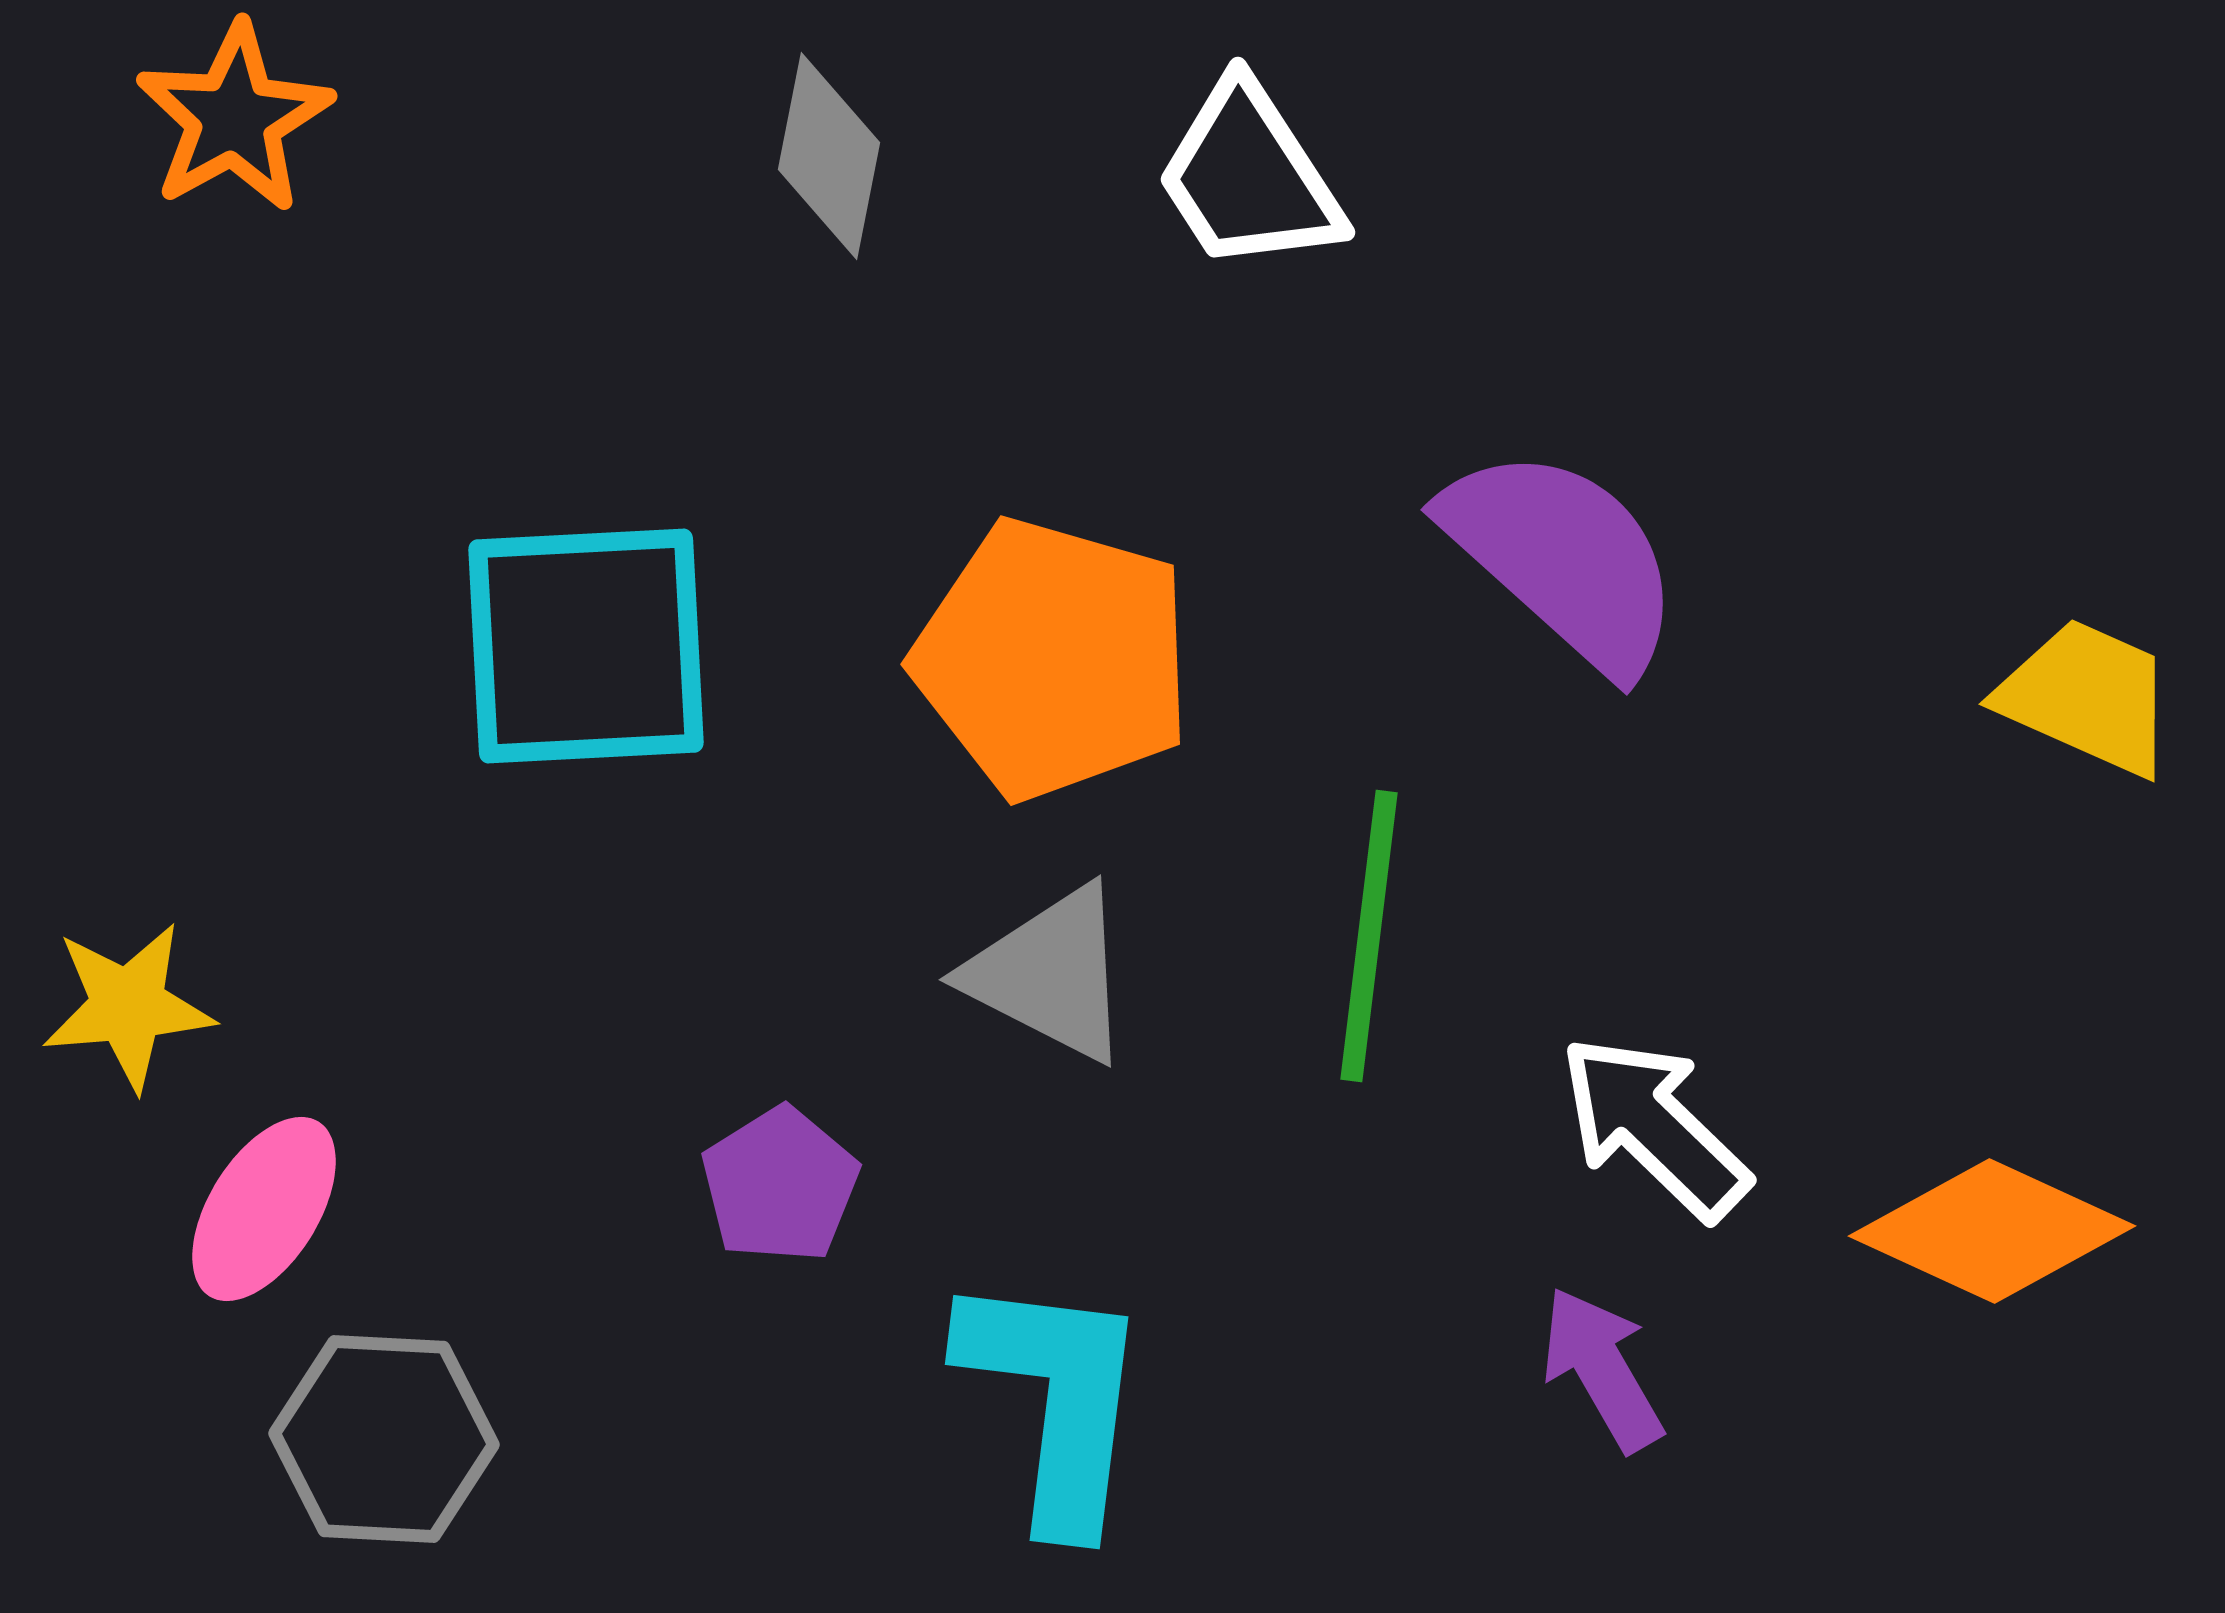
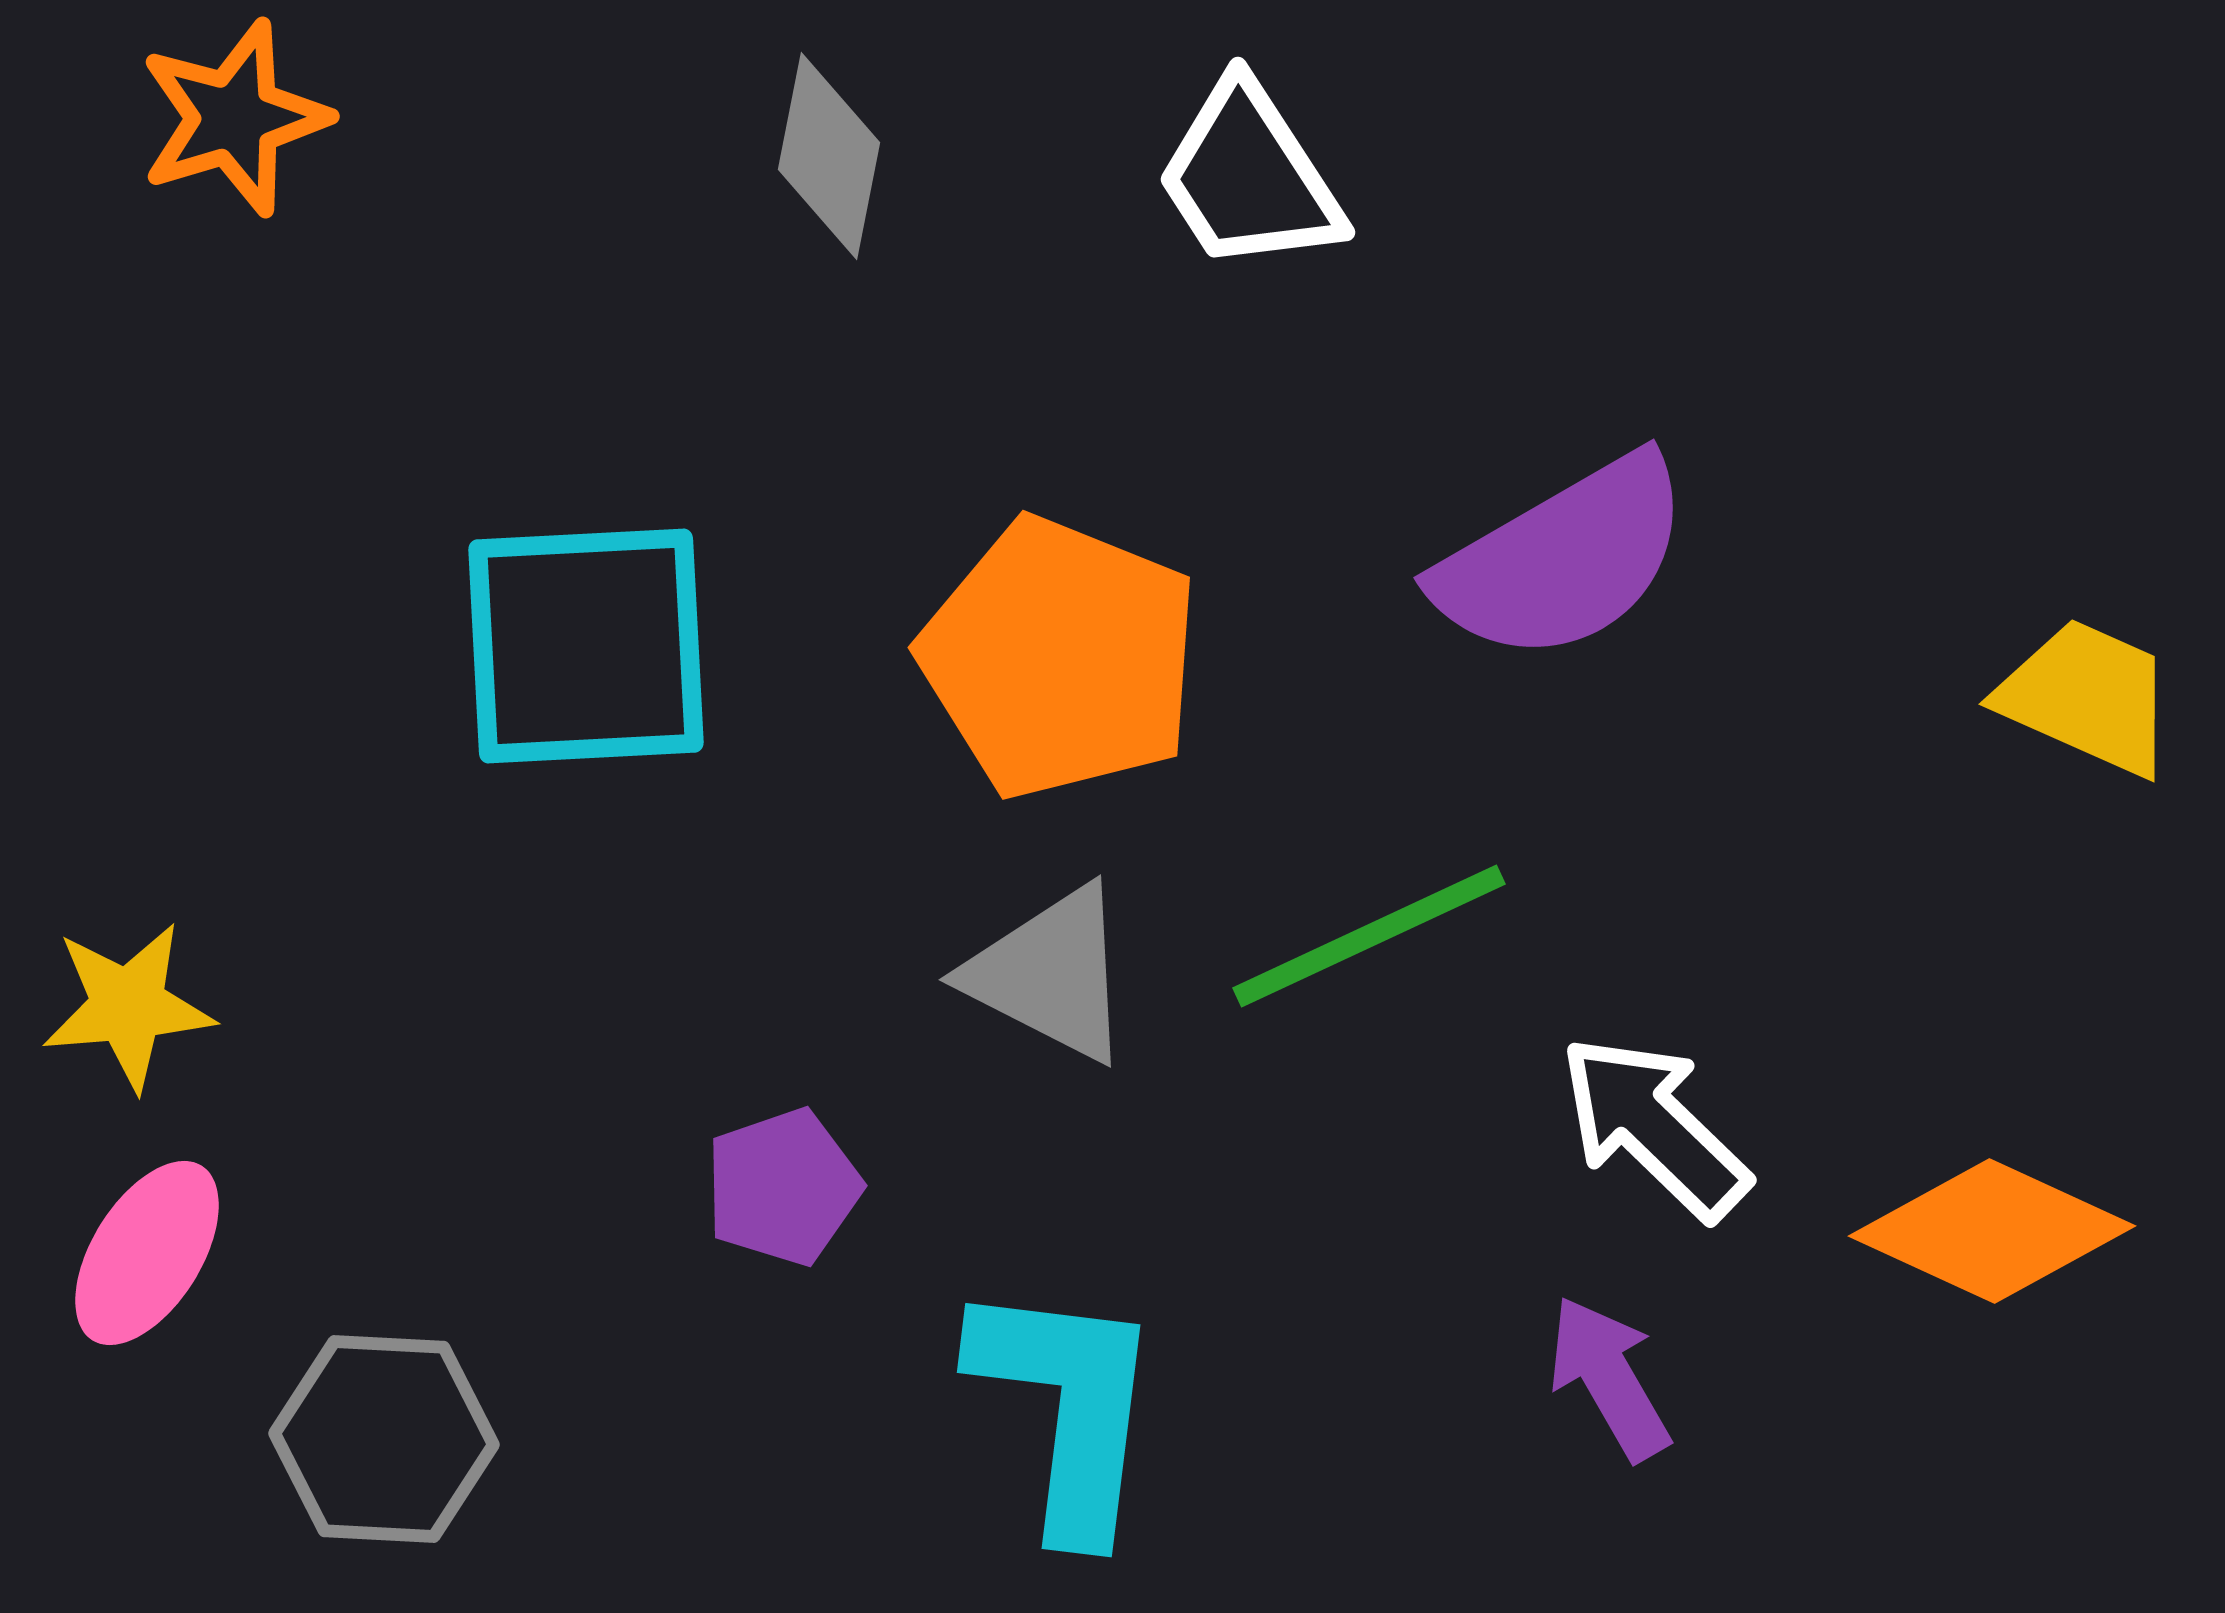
orange star: rotated 12 degrees clockwise
purple semicircle: rotated 108 degrees clockwise
orange pentagon: moved 7 px right, 1 px up; rotated 6 degrees clockwise
green line: rotated 58 degrees clockwise
purple pentagon: moved 3 px right, 2 px down; rotated 13 degrees clockwise
pink ellipse: moved 117 px left, 44 px down
purple arrow: moved 7 px right, 9 px down
cyan L-shape: moved 12 px right, 8 px down
